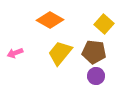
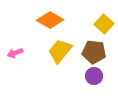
yellow trapezoid: moved 2 px up
purple circle: moved 2 px left
